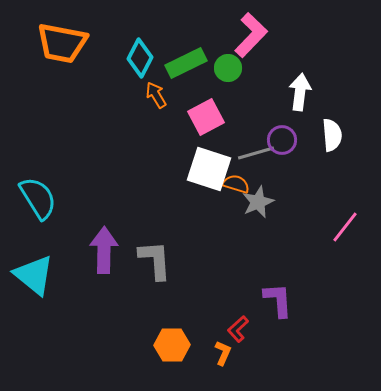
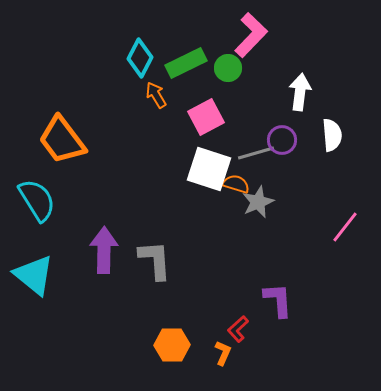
orange trapezoid: moved 97 px down; rotated 42 degrees clockwise
cyan semicircle: moved 1 px left, 2 px down
